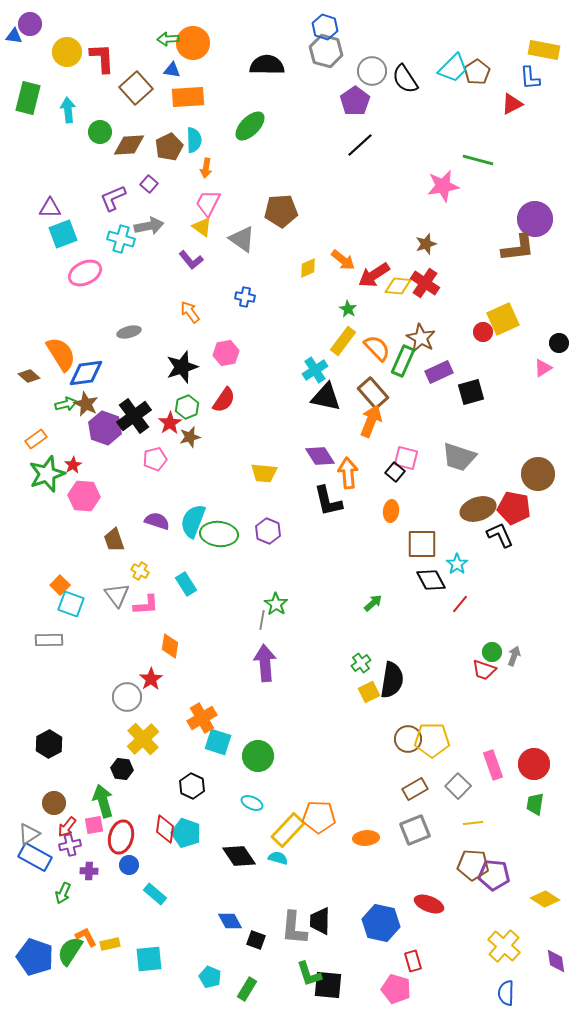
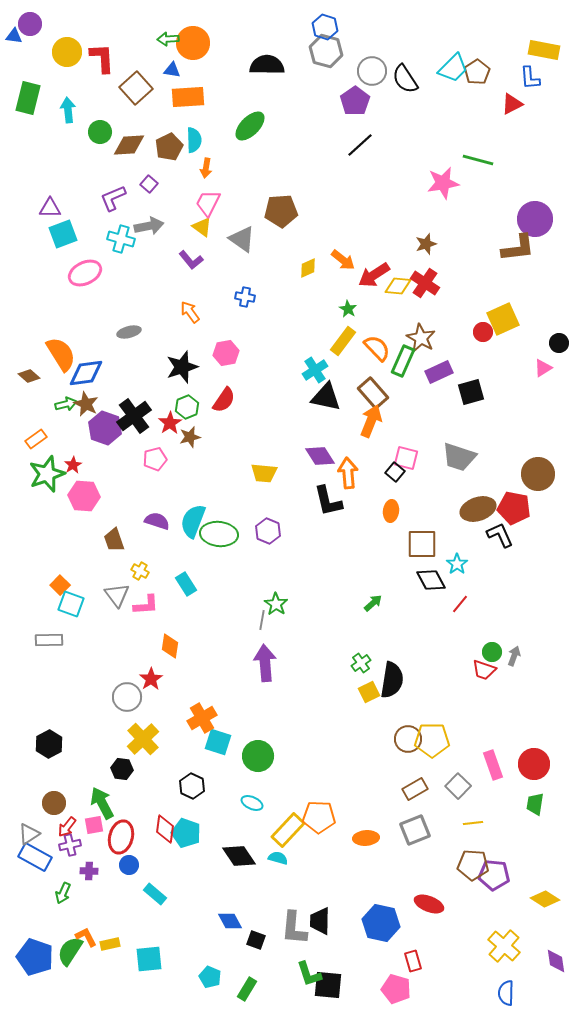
pink star at (443, 186): moved 3 px up
green arrow at (103, 801): moved 1 px left, 2 px down; rotated 12 degrees counterclockwise
